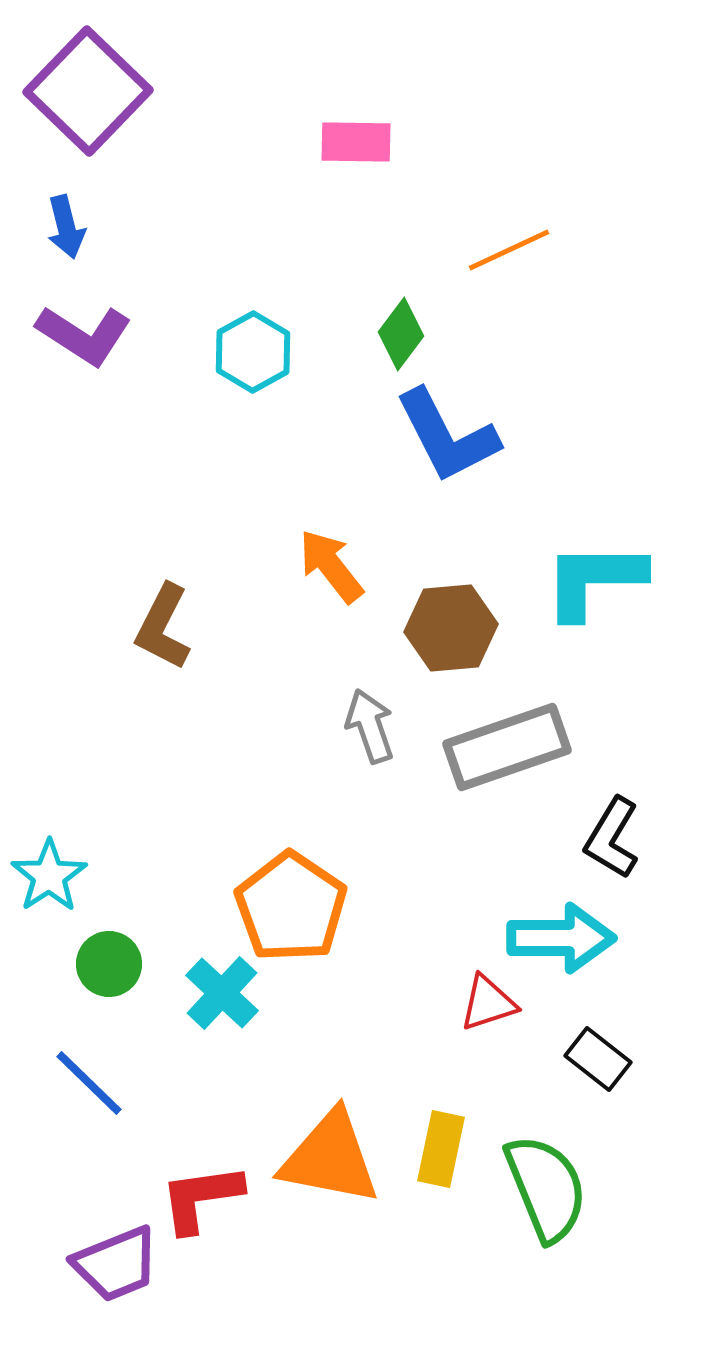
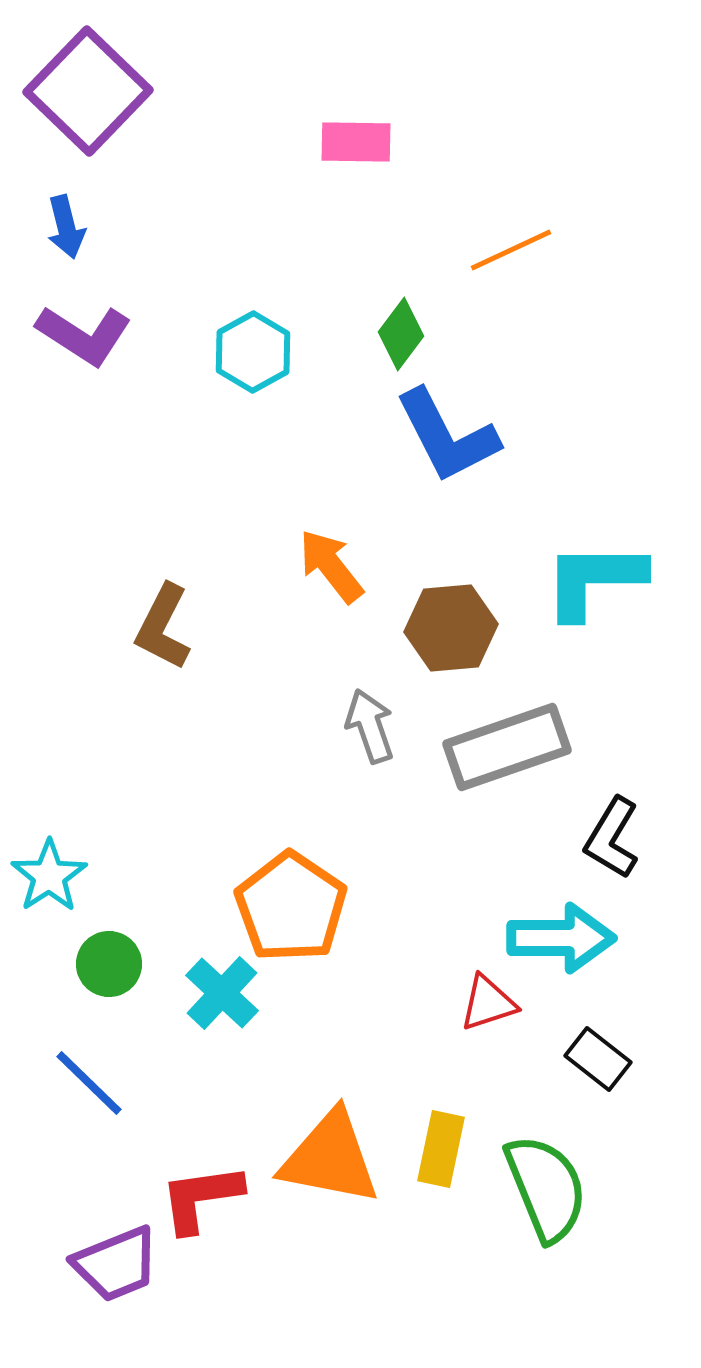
orange line: moved 2 px right
